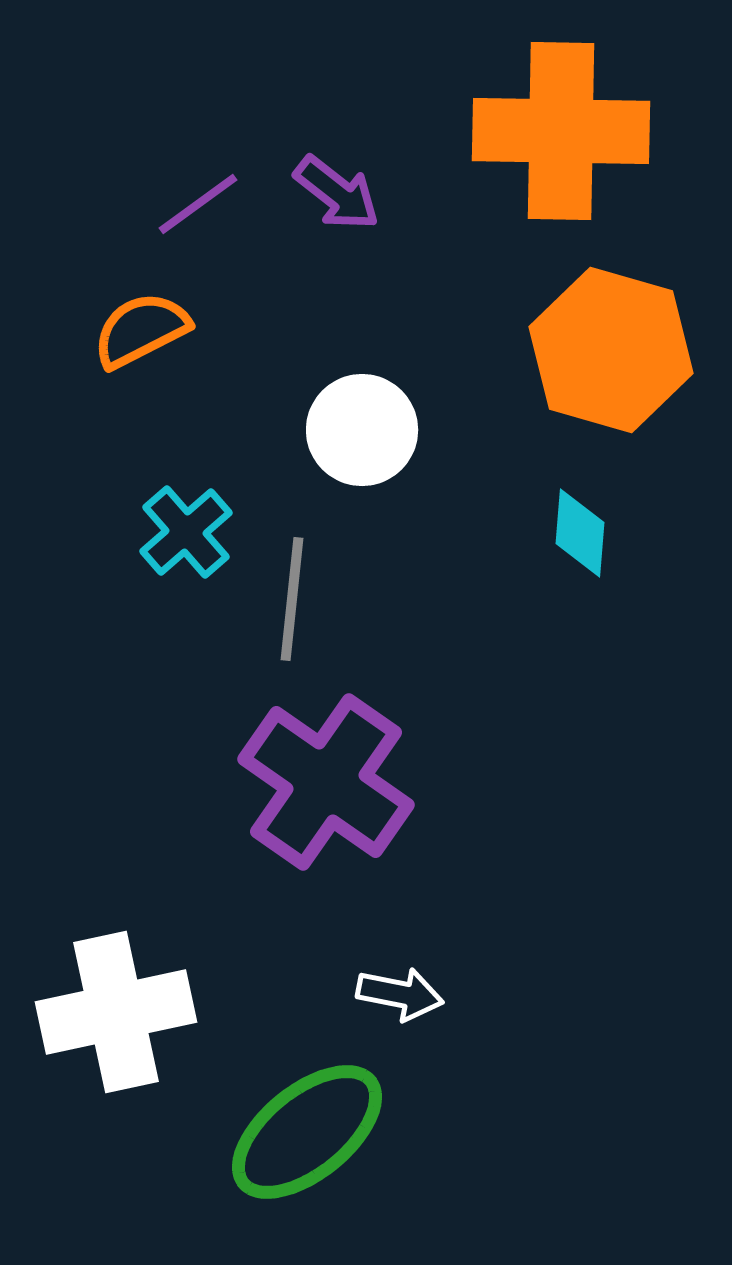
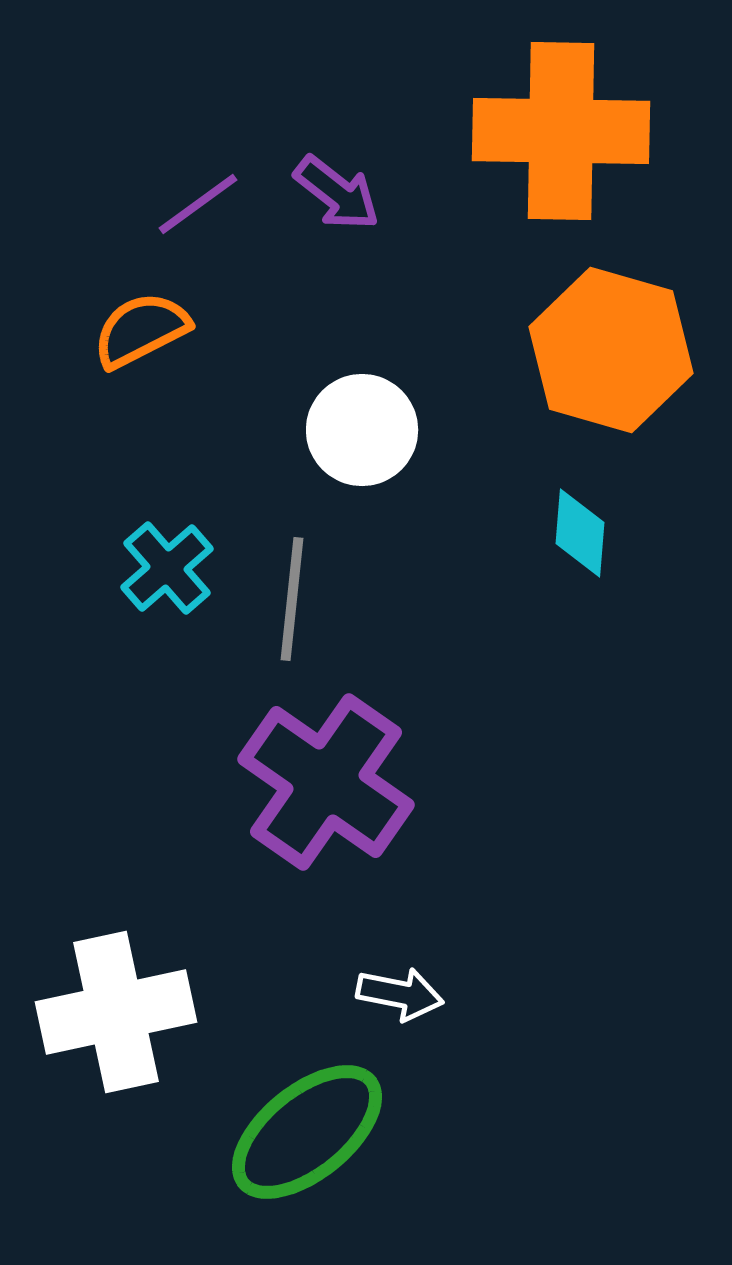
cyan cross: moved 19 px left, 36 px down
